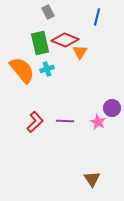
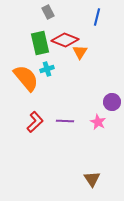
orange semicircle: moved 4 px right, 8 px down
purple circle: moved 6 px up
